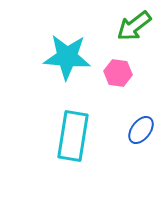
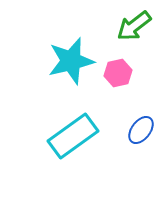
cyan star: moved 4 px right, 4 px down; rotated 18 degrees counterclockwise
pink hexagon: rotated 20 degrees counterclockwise
cyan rectangle: rotated 45 degrees clockwise
